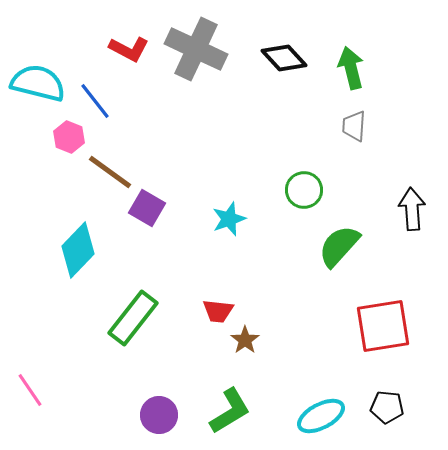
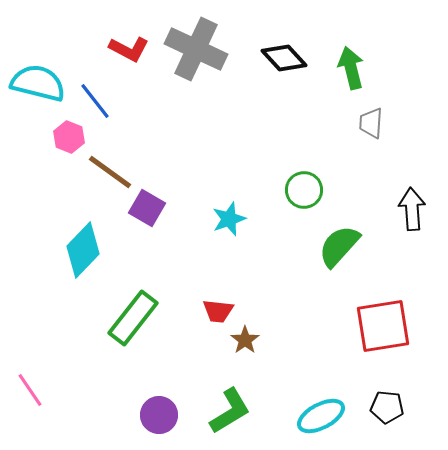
gray trapezoid: moved 17 px right, 3 px up
cyan diamond: moved 5 px right
